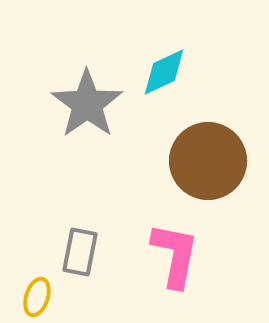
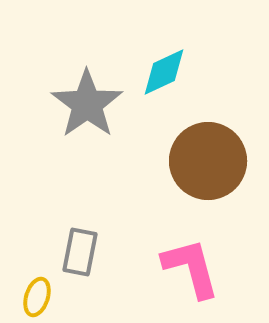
pink L-shape: moved 16 px right, 13 px down; rotated 26 degrees counterclockwise
